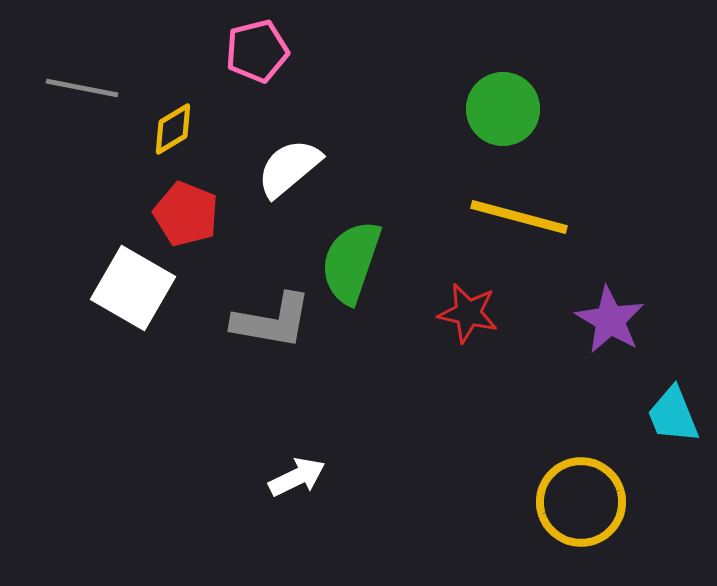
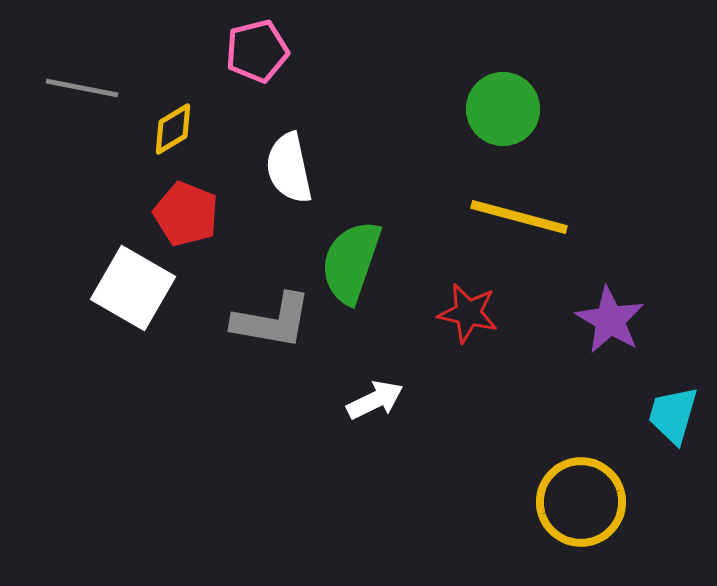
white semicircle: rotated 62 degrees counterclockwise
cyan trapezoid: rotated 38 degrees clockwise
white arrow: moved 78 px right, 77 px up
